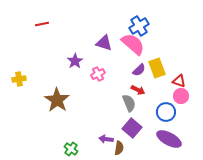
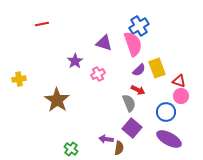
pink semicircle: rotated 30 degrees clockwise
